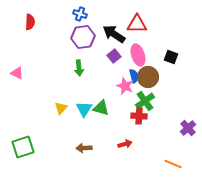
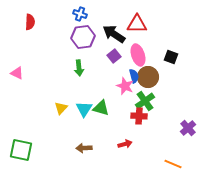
green square: moved 2 px left, 3 px down; rotated 30 degrees clockwise
